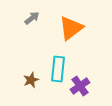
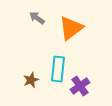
gray arrow: moved 5 px right; rotated 105 degrees counterclockwise
